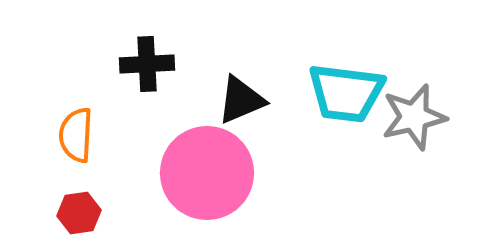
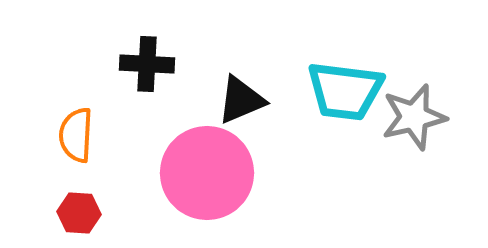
black cross: rotated 6 degrees clockwise
cyan trapezoid: moved 1 px left, 2 px up
red hexagon: rotated 12 degrees clockwise
